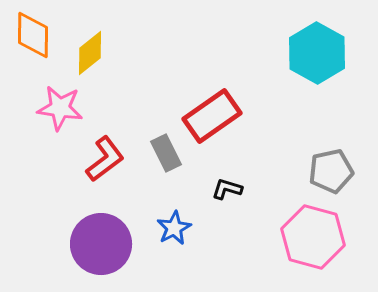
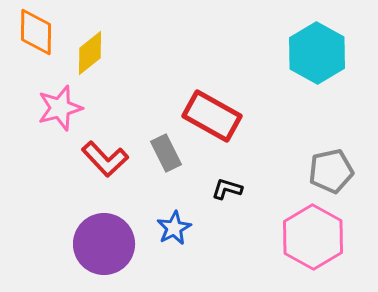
orange diamond: moved 3 px right, 3 px up
pink star: rotated 24 degrees counterclockwise
red rectangle: rotated 64 degrees clockwise
red L-shape: rotated 84 degrees clockwise
pink hexagon: rotated 14 degrees clockwise
purple circle: moved 3 px right
